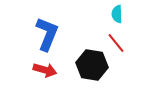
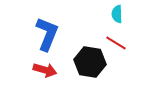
red line: rotated 20 degrees counterclockwise
black hexagon: moved 2 px left, 3 px up
